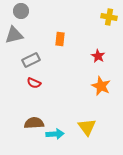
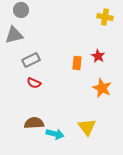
gray circle: moved 1 px up
yellow cross: moved 4 px left
orange rectangle: moved 17 px right, 24 px down
orange star: moved 1 px right, 2 px down
cyan arrow: rotated 18 degrees clockwise
